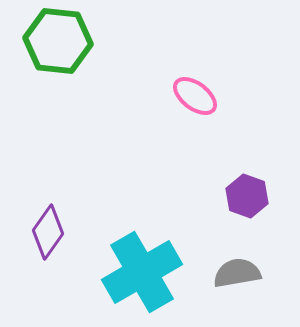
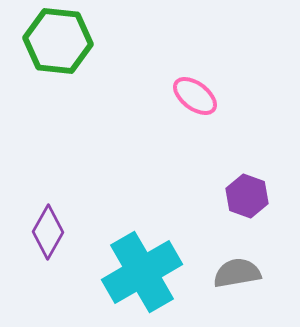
purple diamond: rotated 6 degrees counterclockwise
